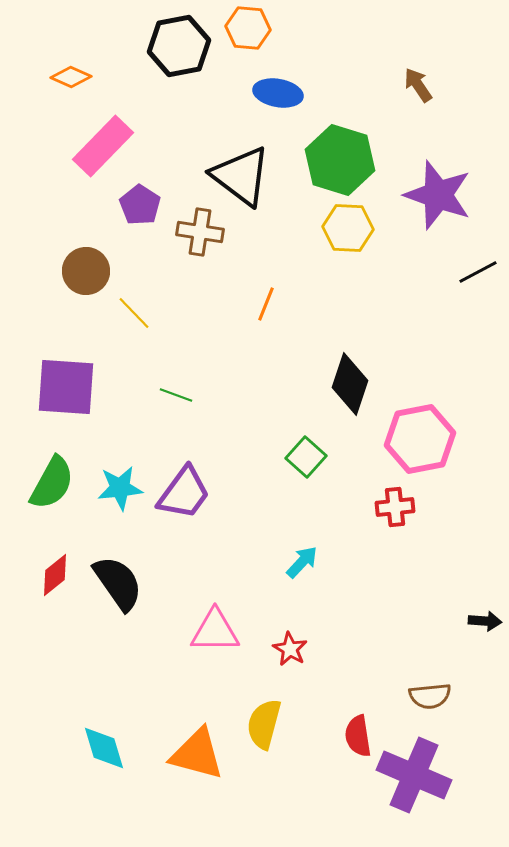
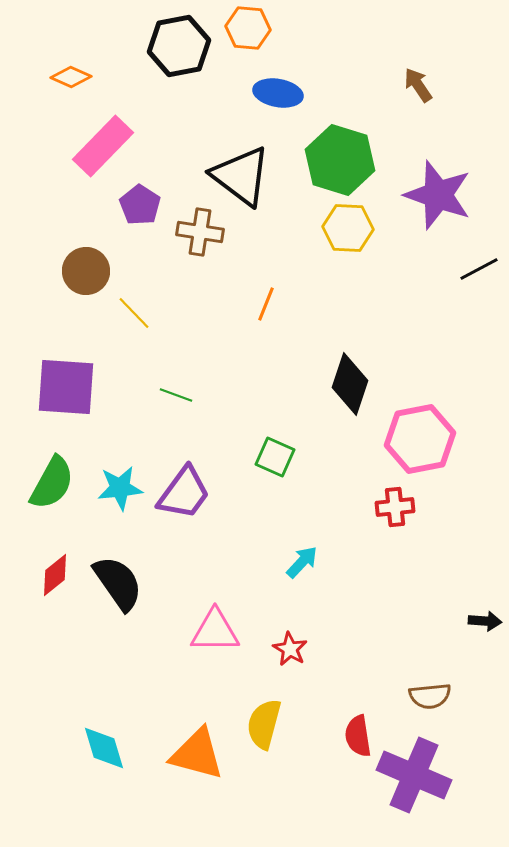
black line: moved 1 px right, 3 px up
green square: moved 31 px left; rotated 18 degrees counterclockwise
